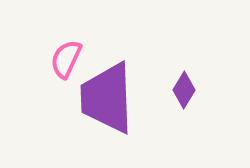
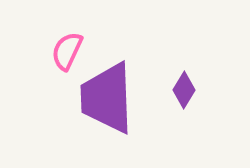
pink semicircle: moved 1 px right, 8 px up
